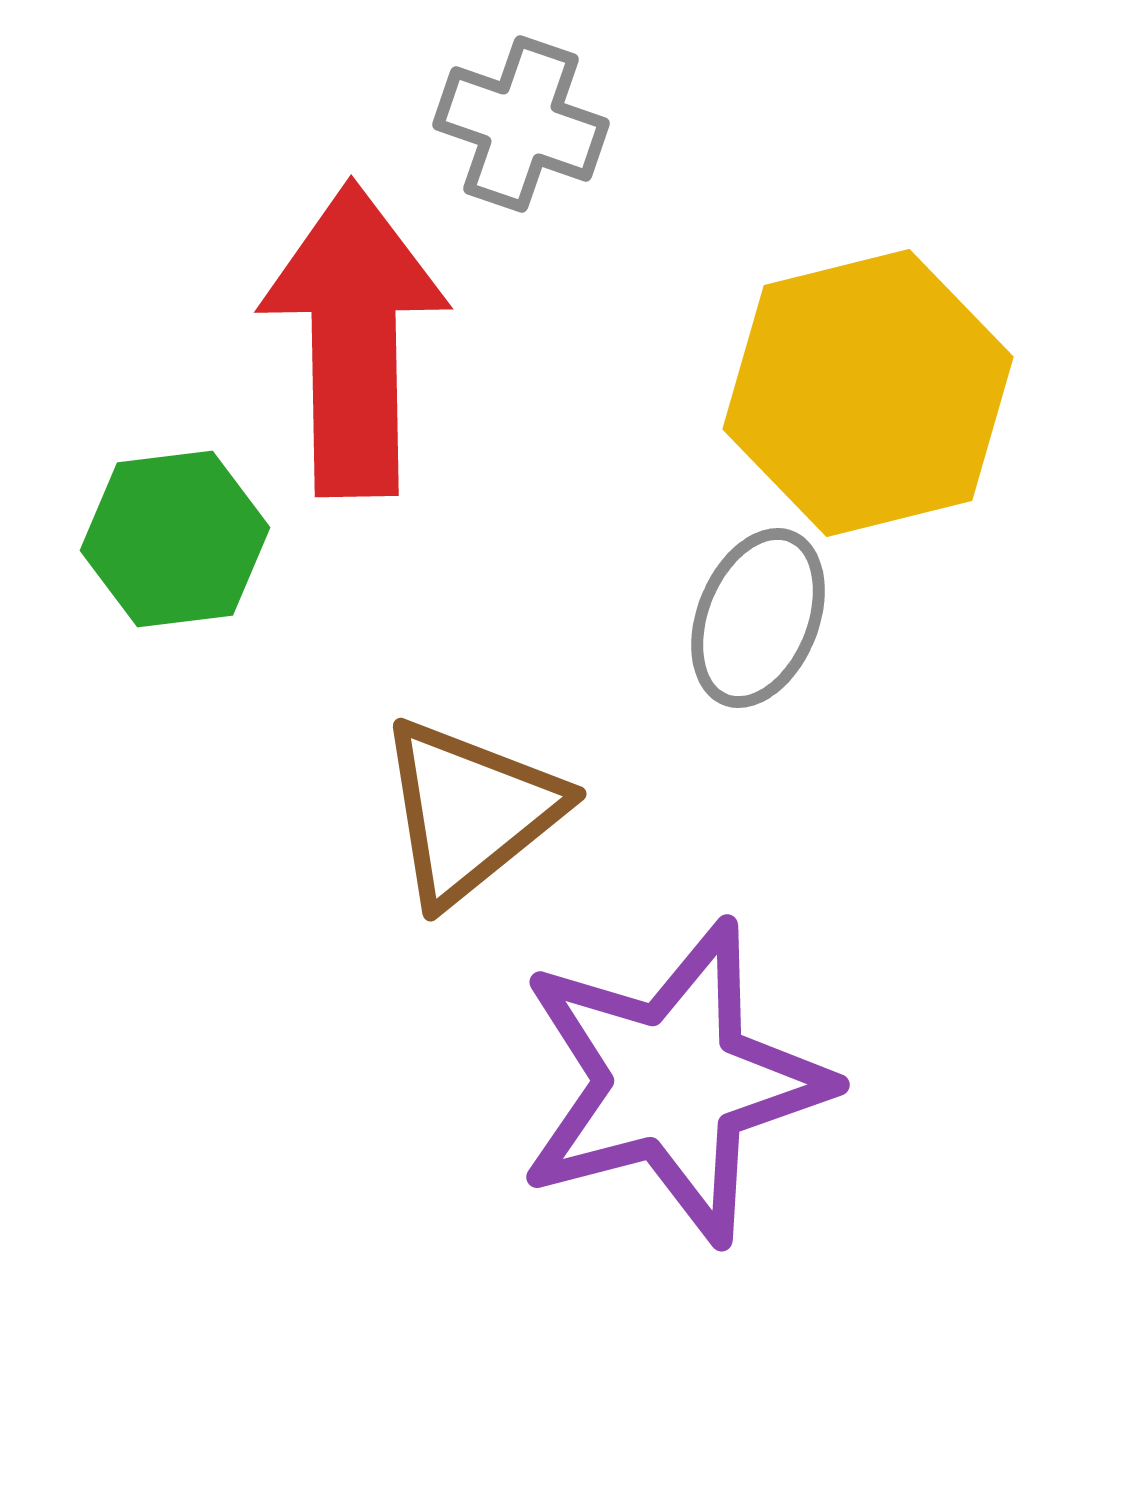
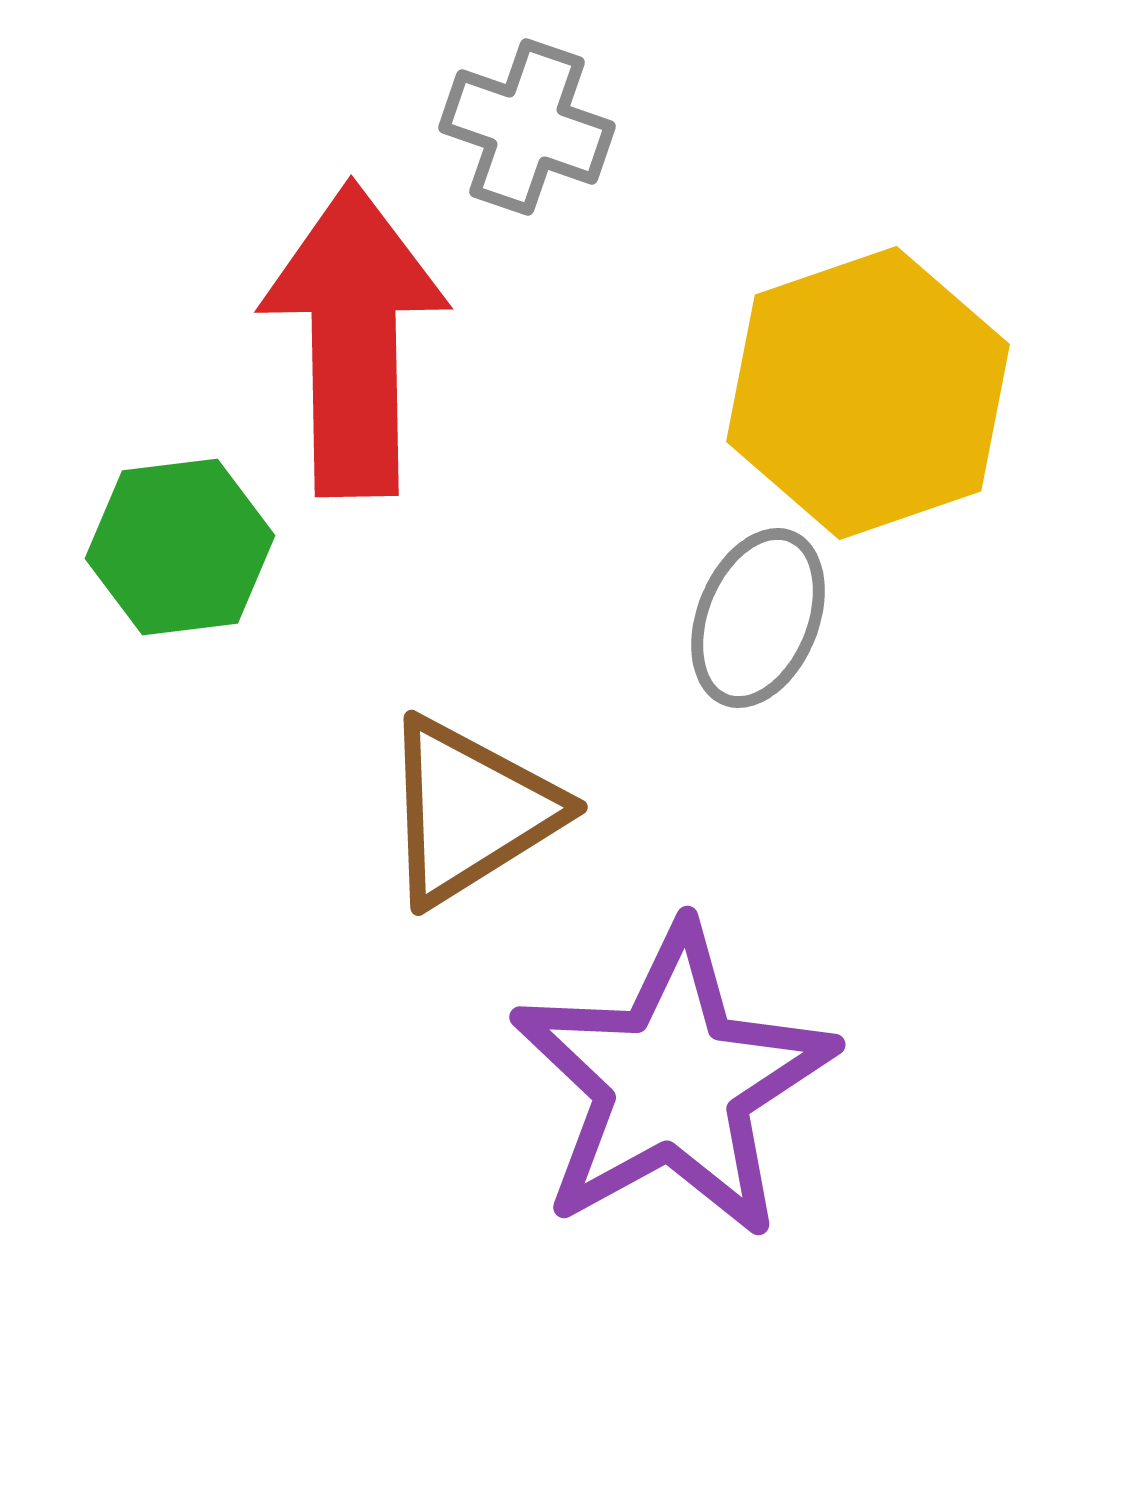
gray cross: moved 6 px right, 3 px down
yellow hexagon: rotated 5 degrees counterclockwise
green hexagon: moved 5 px right, 8 px down
brown triangle: rotated 7 degrees clockwise
purple star: rotated 14 degrees counterclockwise
